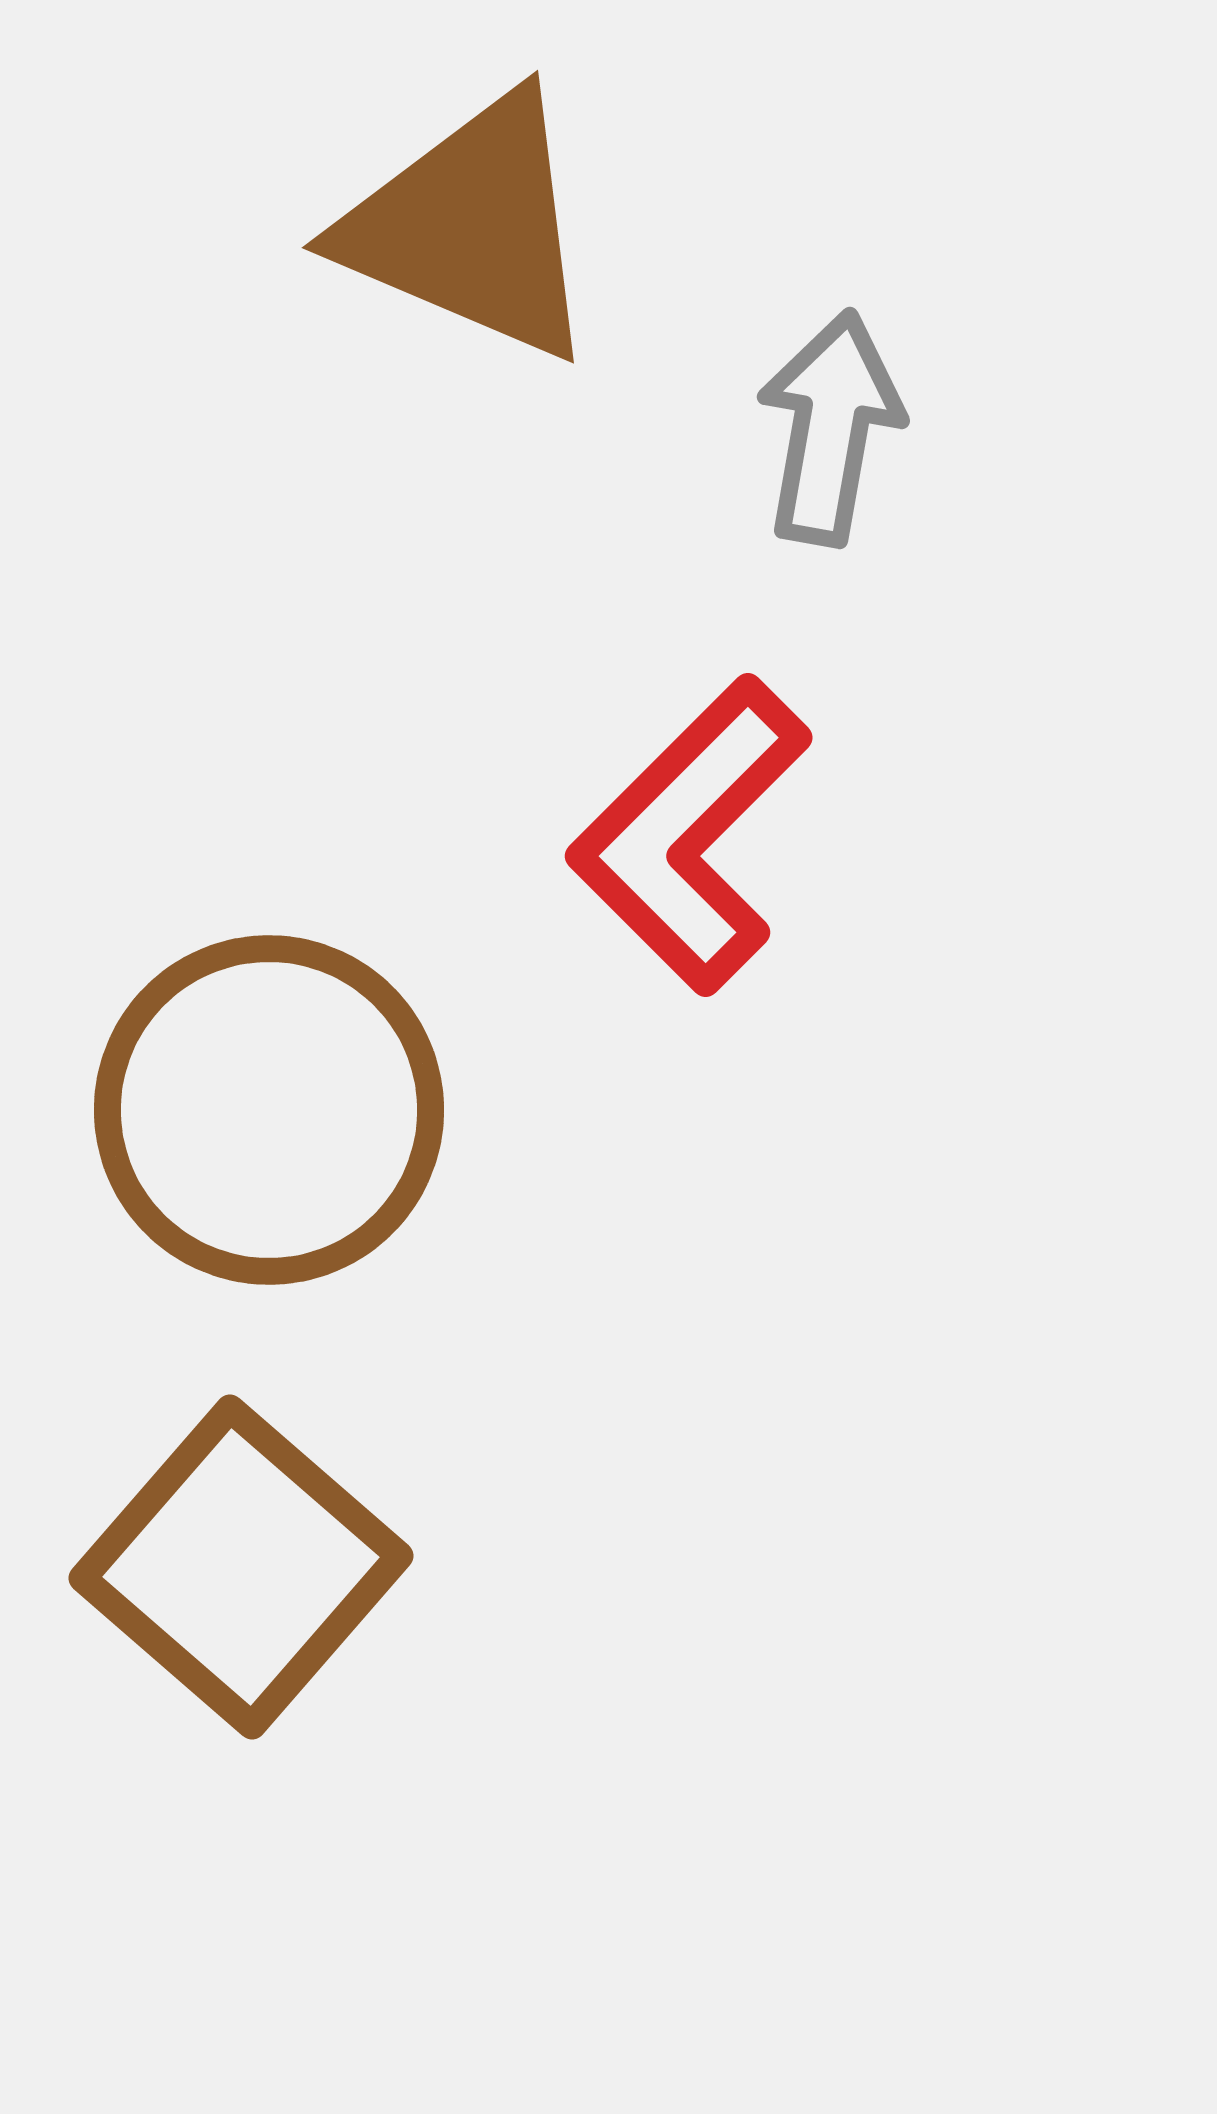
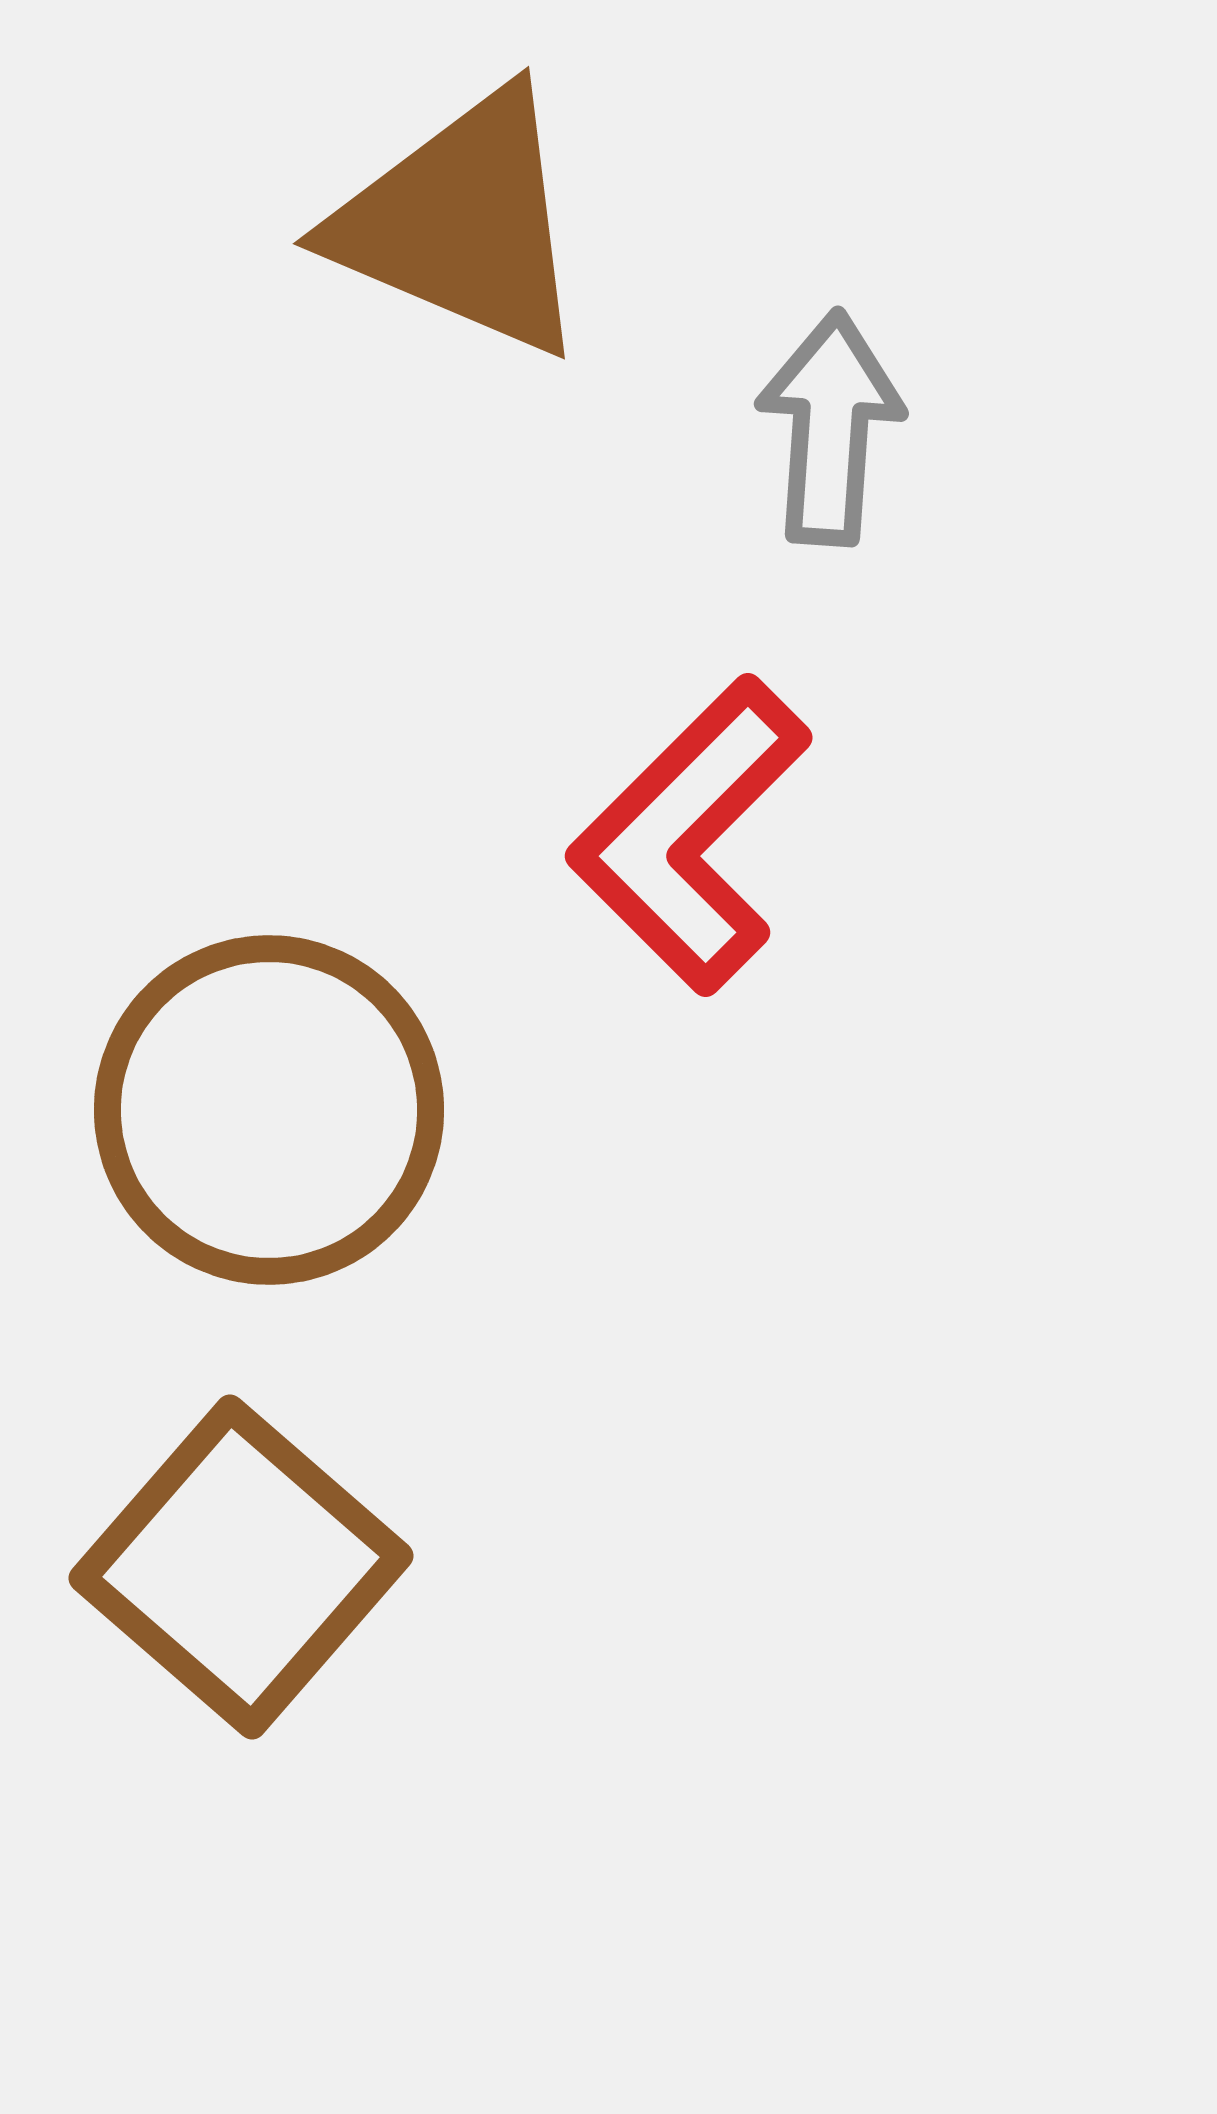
brown triangle: moved 9 px left, 4 px up
gray arrow: rotated 6 degrees counterclockwise
